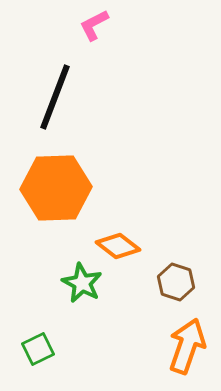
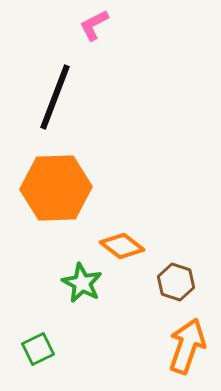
orange diamond: moved 4 px right
